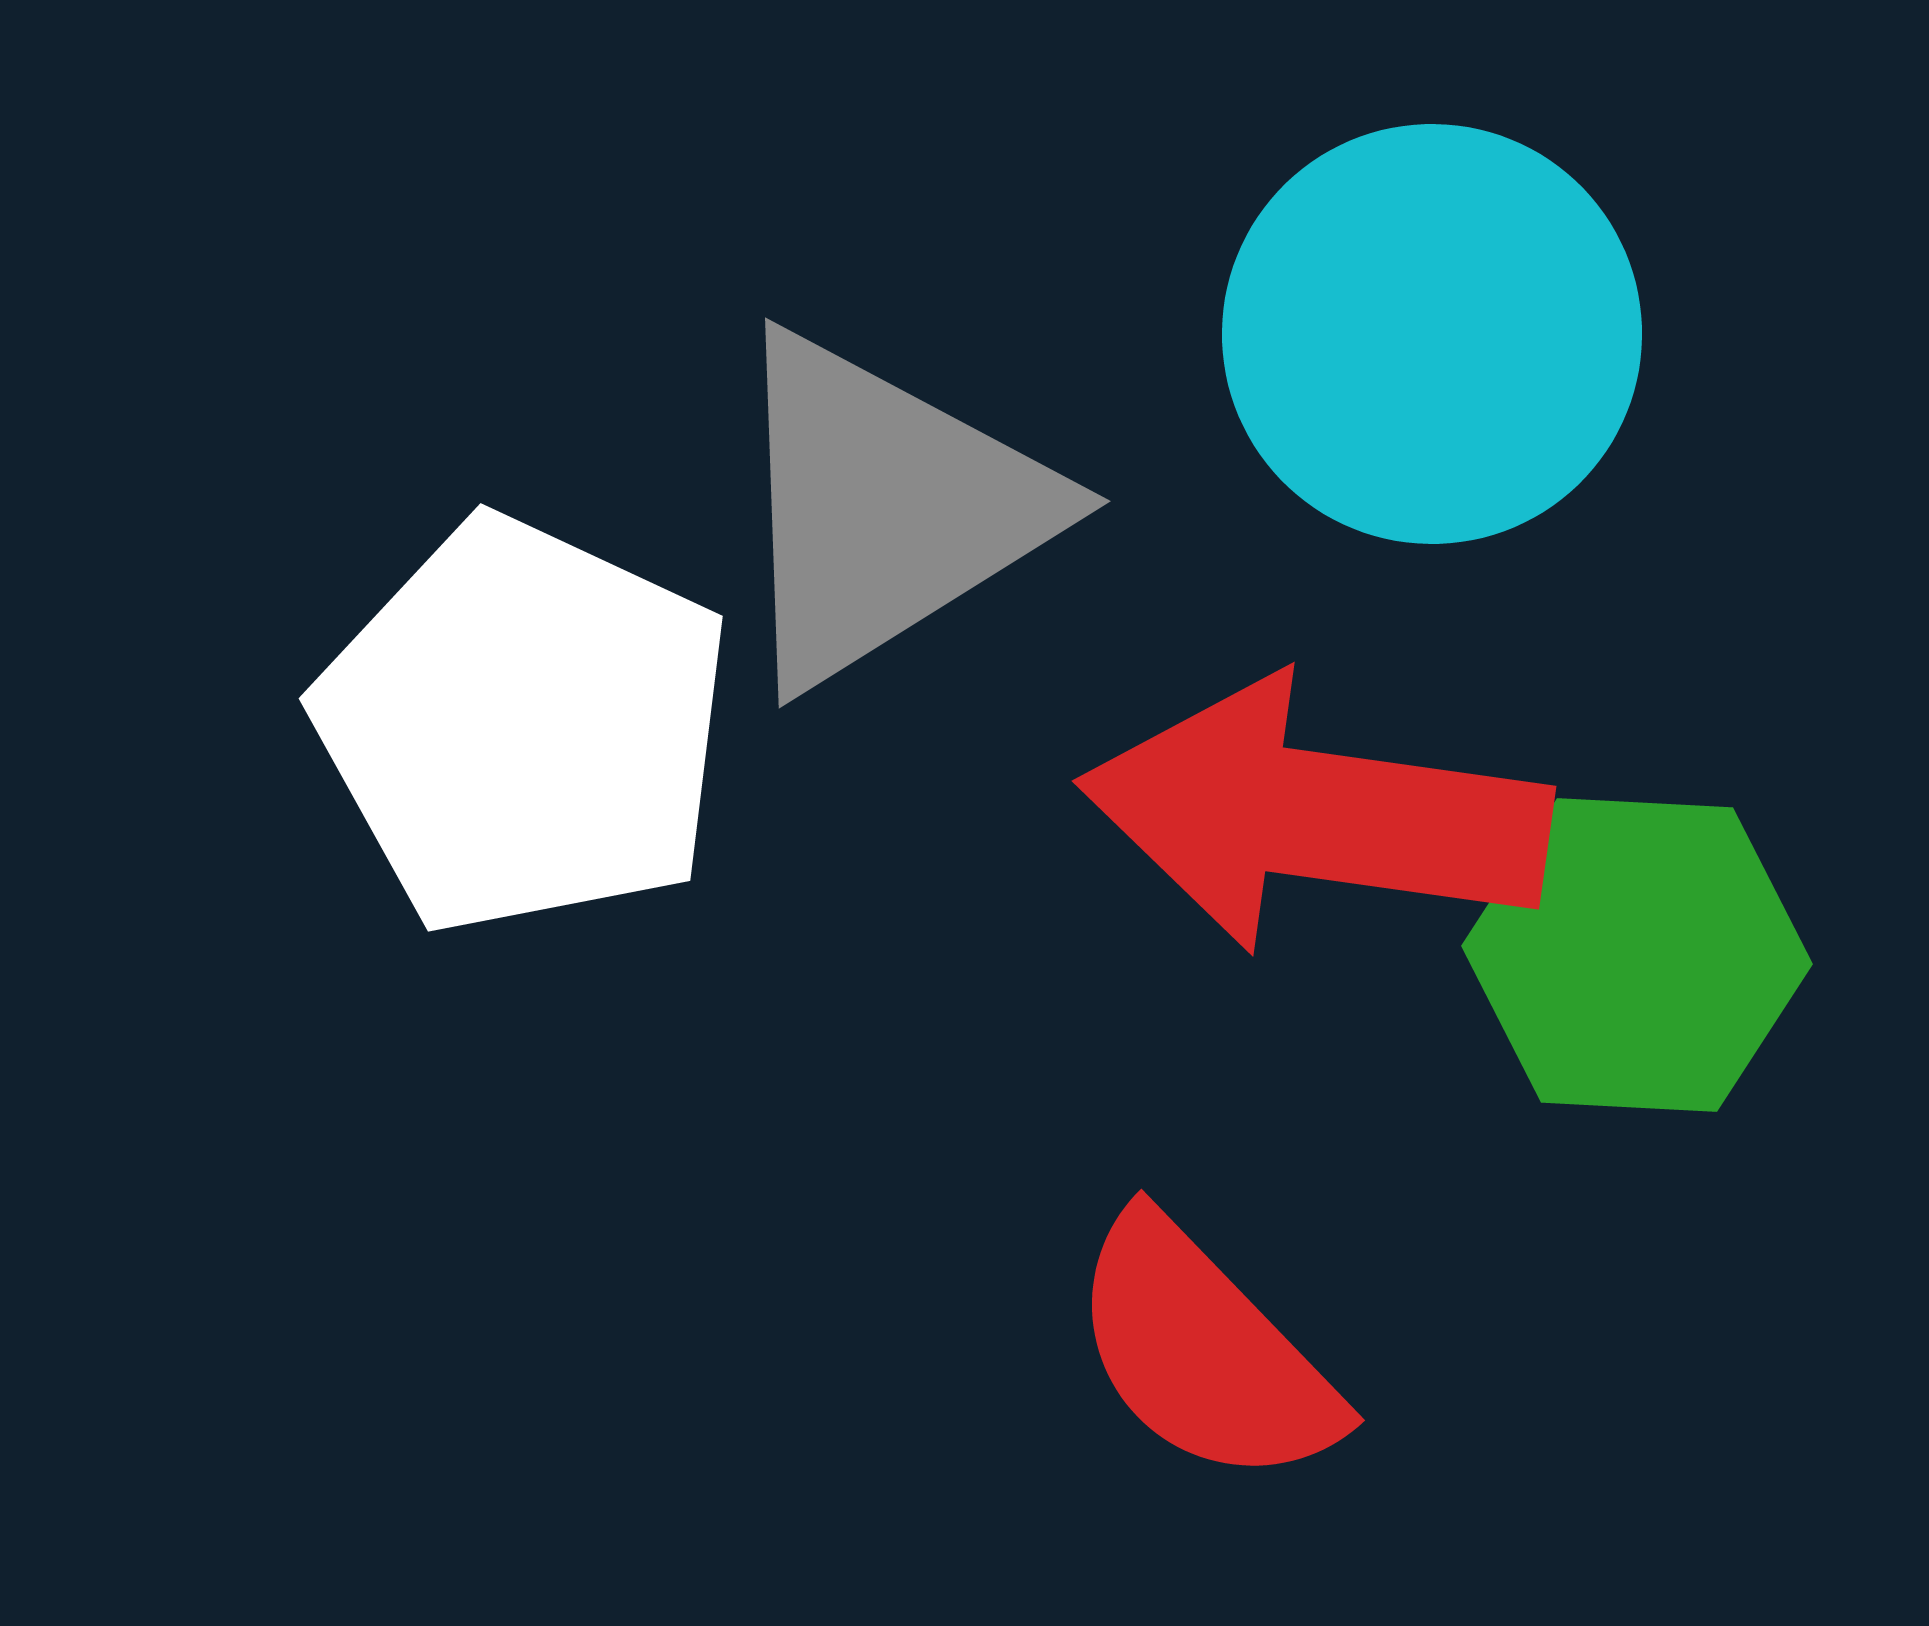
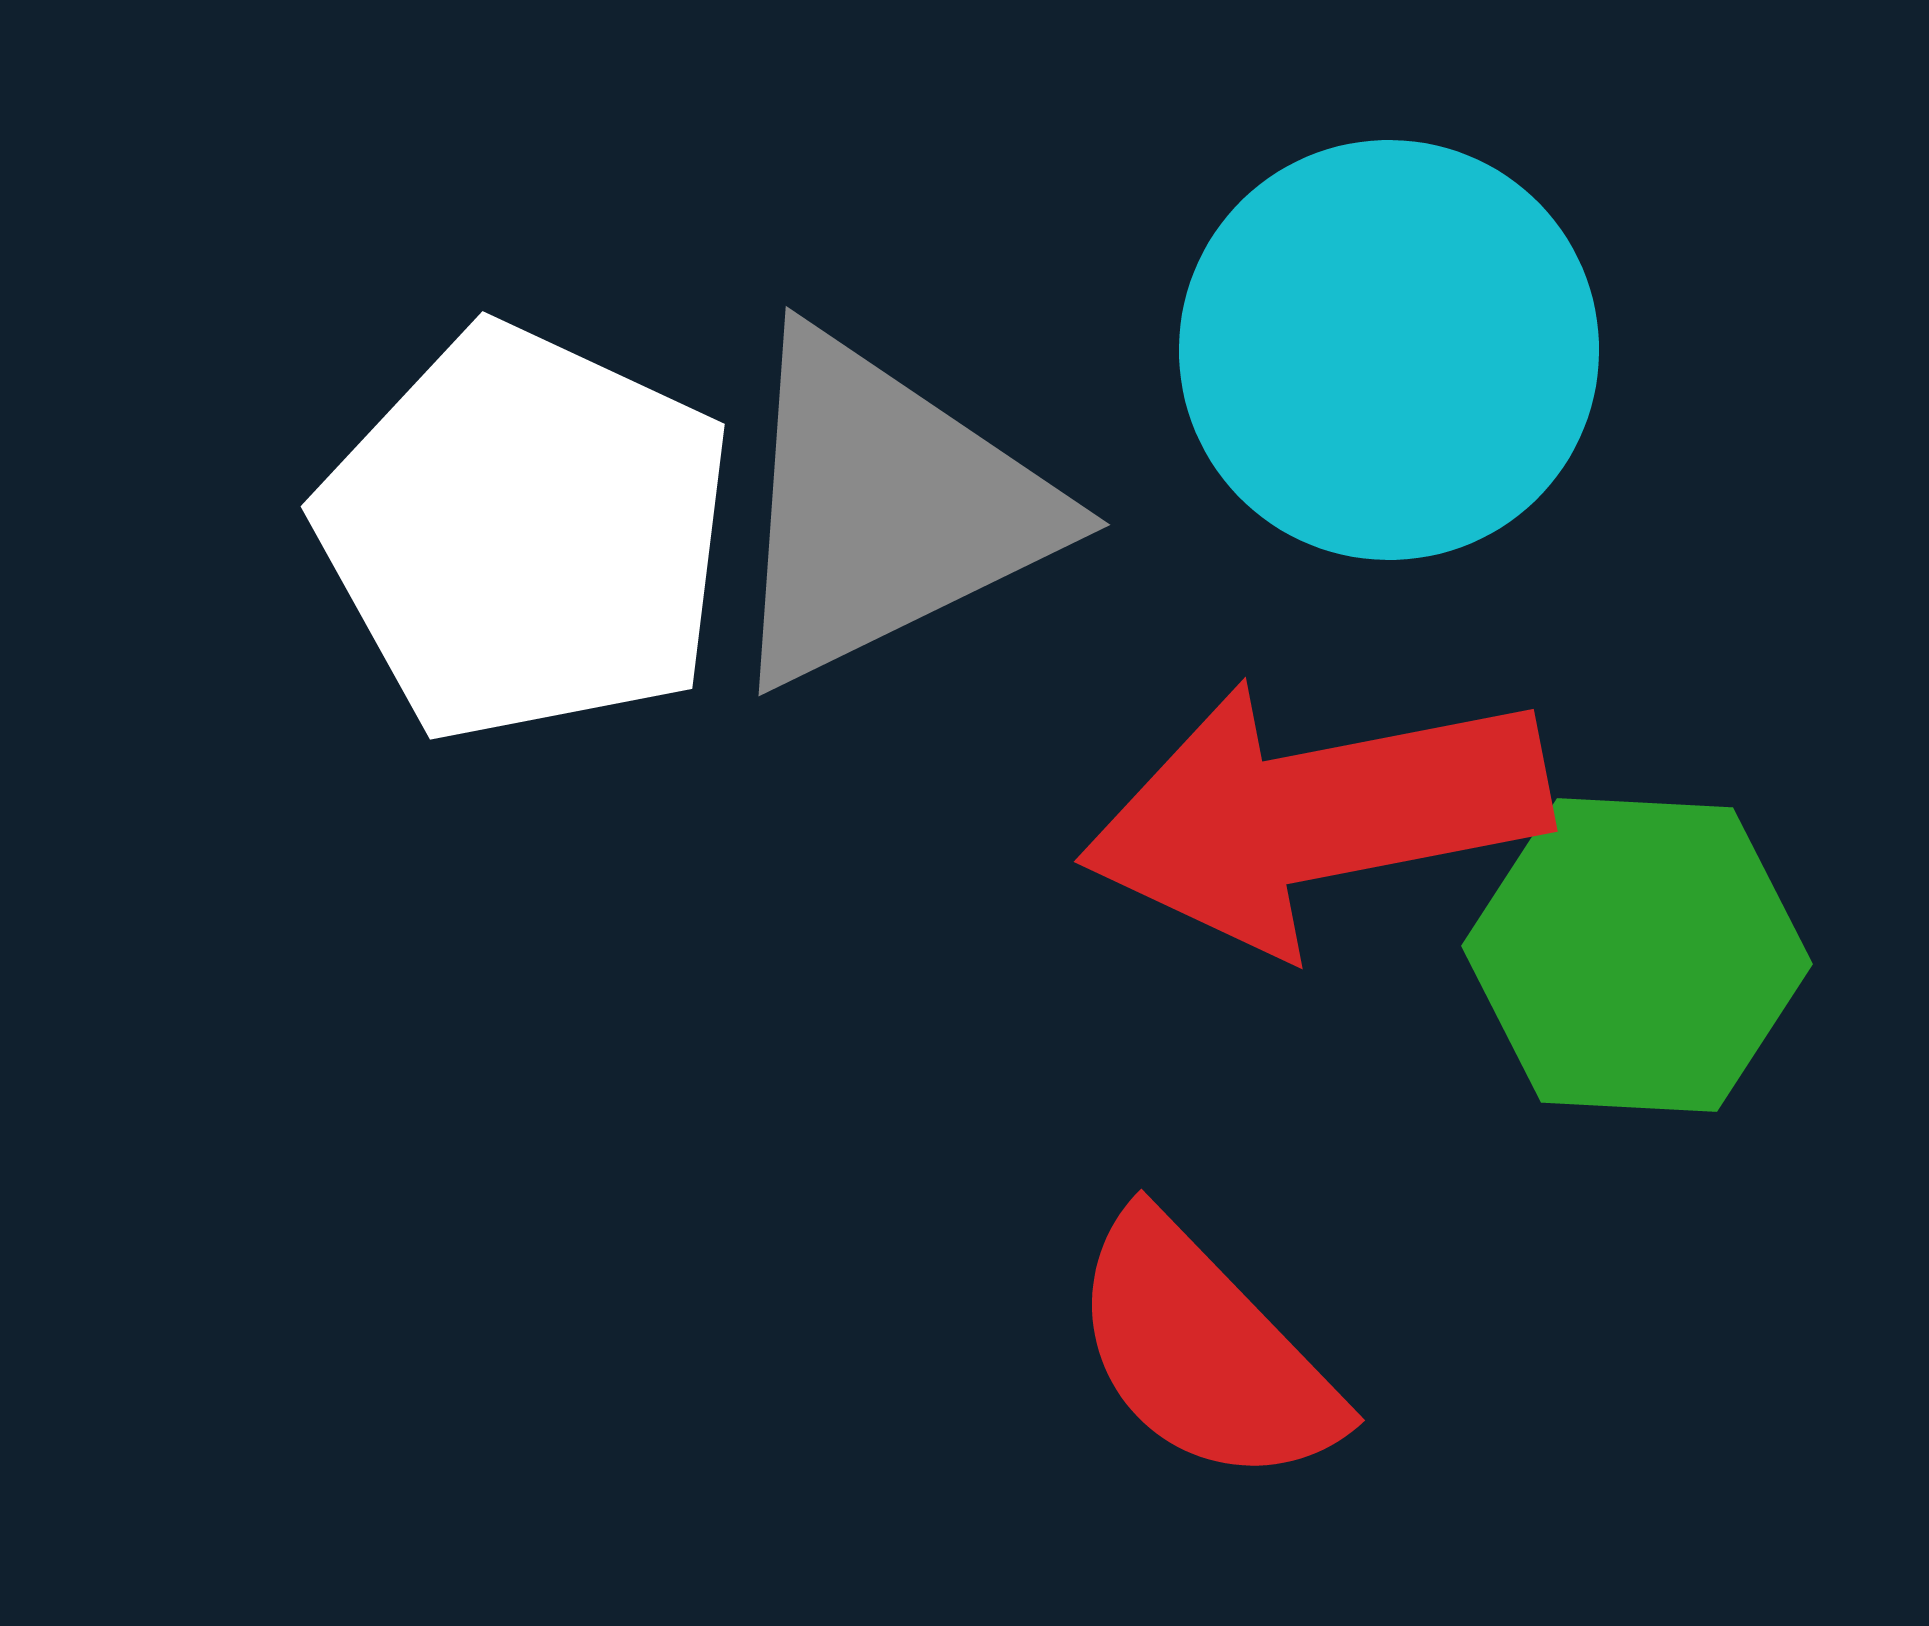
cyan circle: moved 43 px left, 16 px down
gray triangle: rotated 6 degrees clockwise
white pentagon: moved 2 px right, 192 px up
red arrow: rotated 19 degrees counterclockwise
